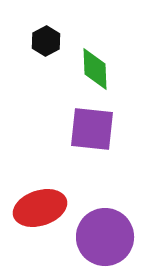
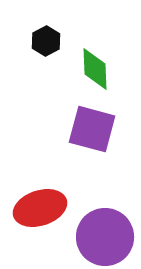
purple square: rotated 9 degrees clockwise
